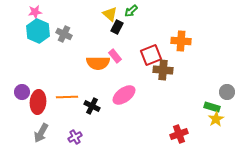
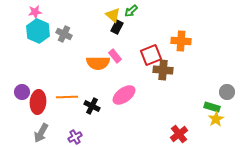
yellow triangle: moved 3 px right, 1 px down
red cross: rotated 18 degrees counterclockwise
